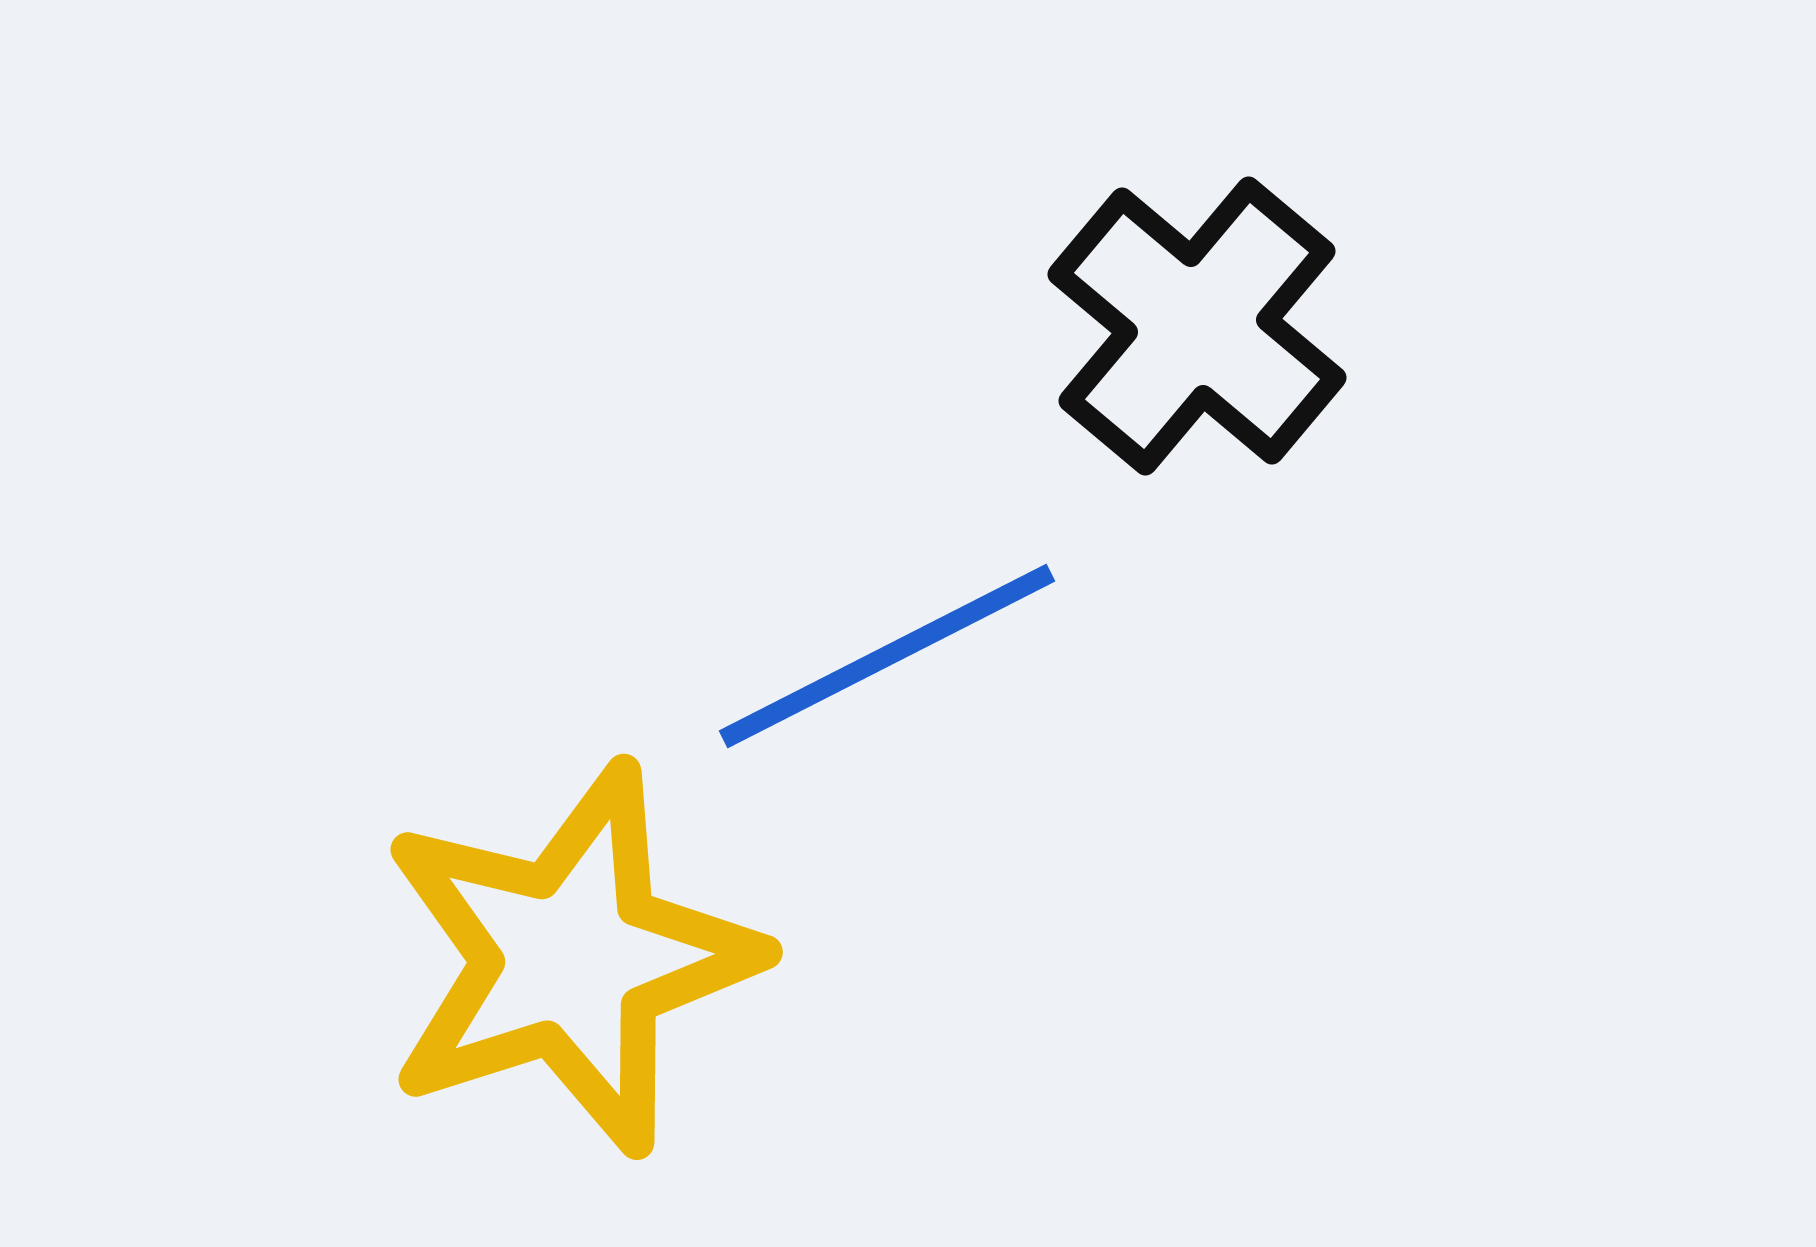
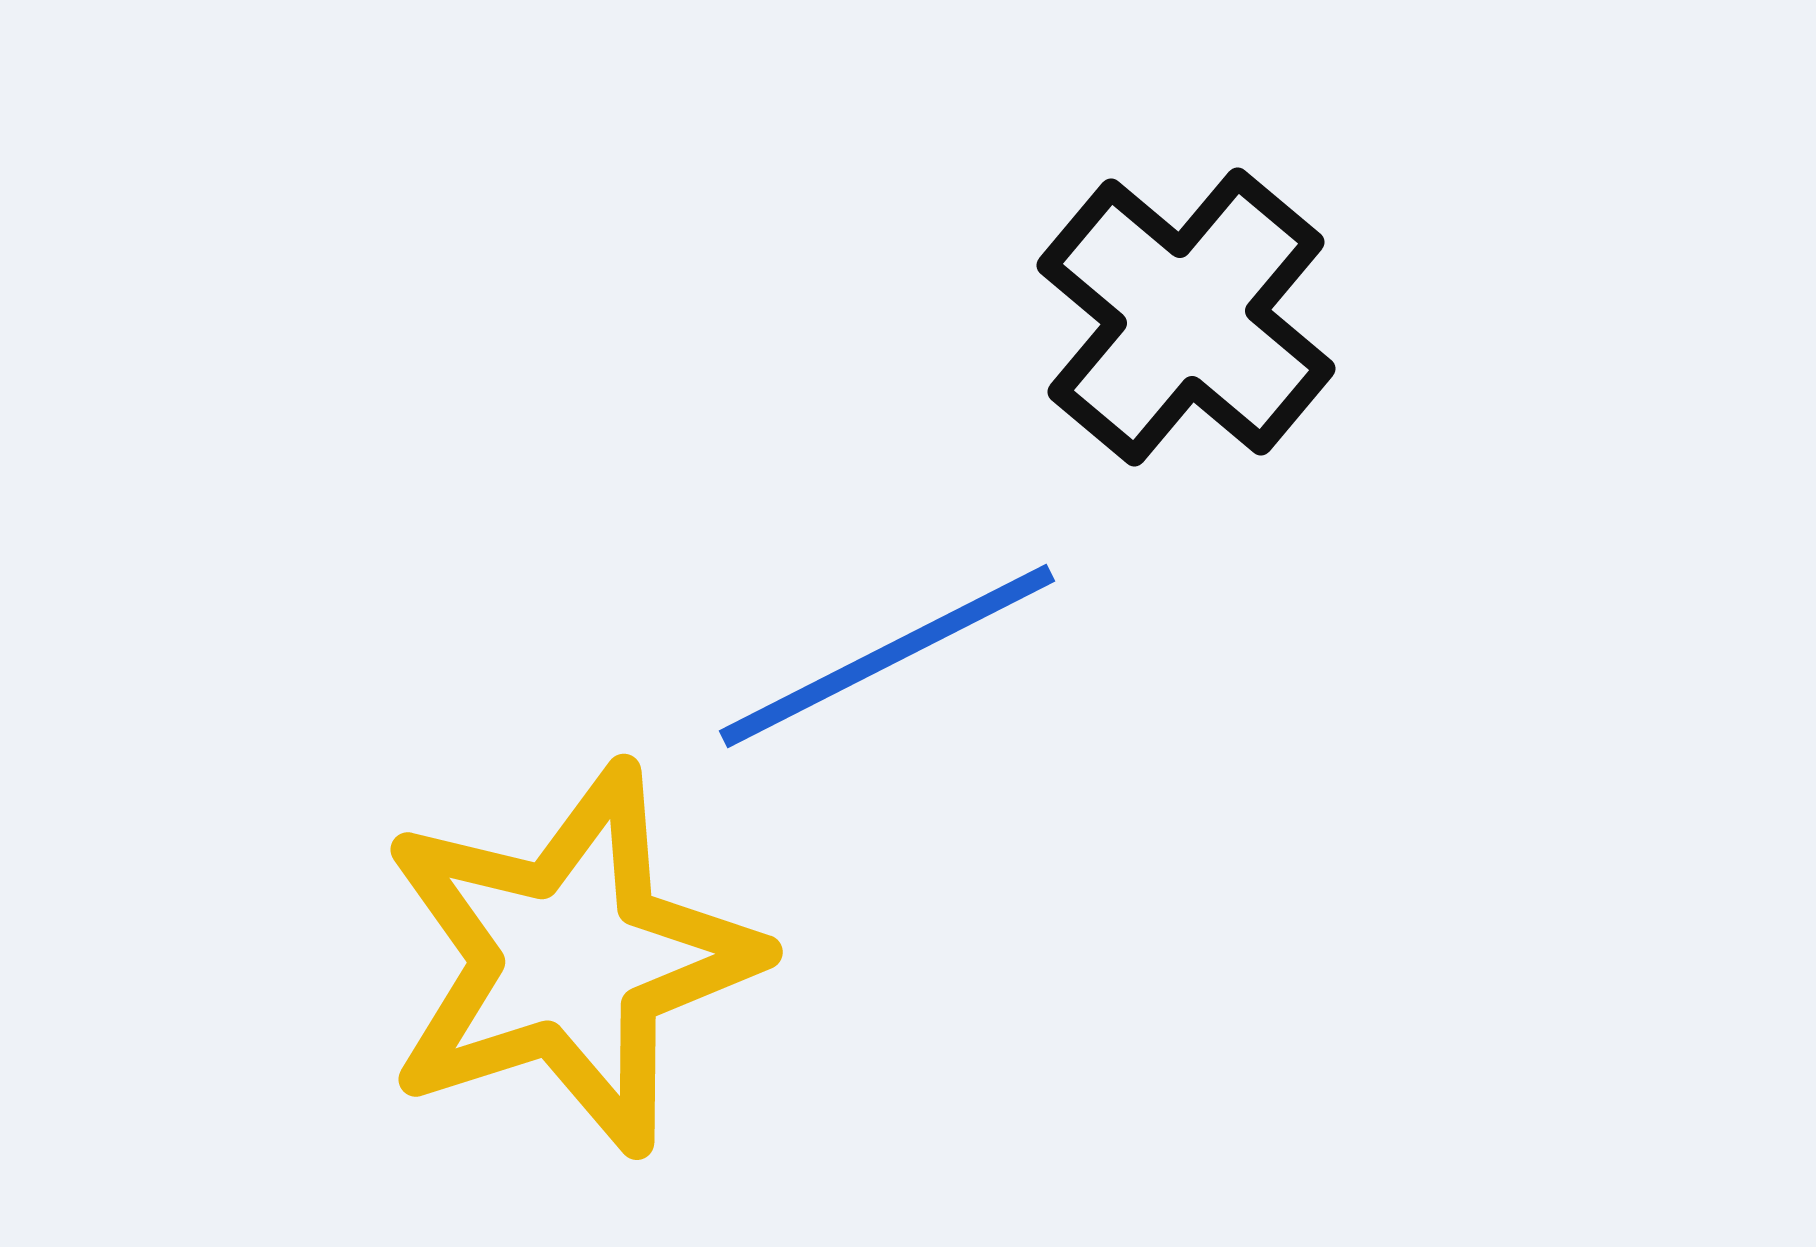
black cross: moved 11 px left, 9 px up
